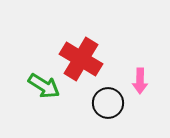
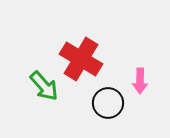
green arrow: rotated 16 degrees clockwise
